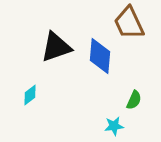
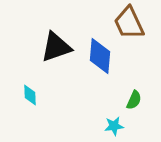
cyan diamond: rotated 55 degrees counterclockwise
